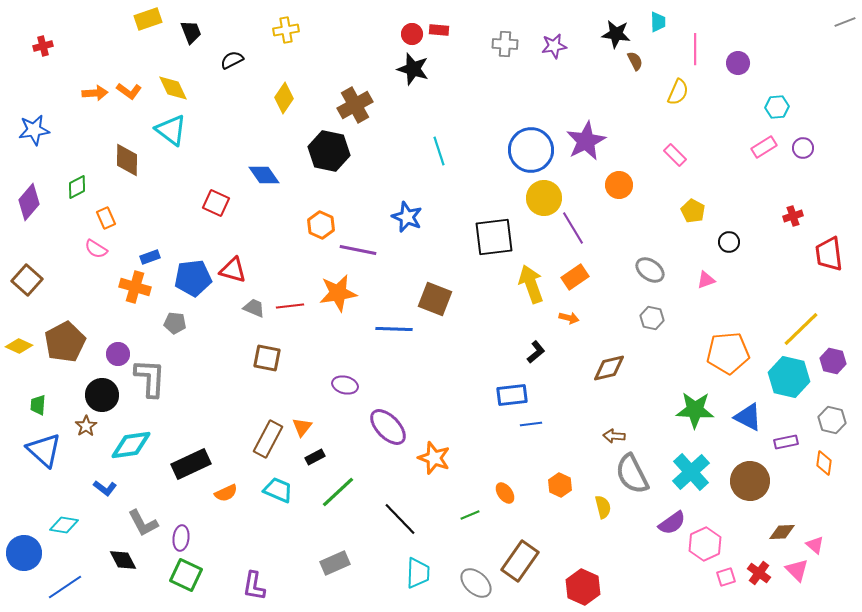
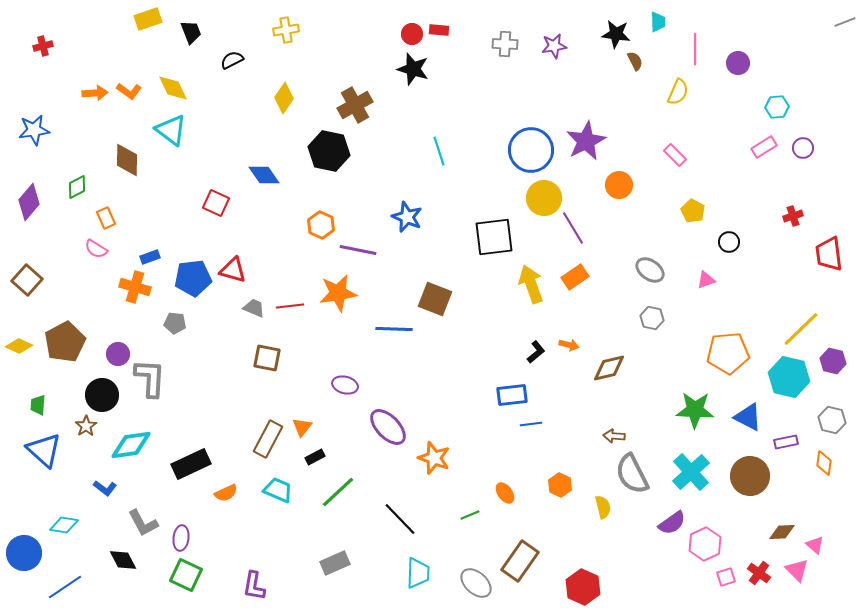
orange arrow at (569, 318): moved 27 px down
brown circle at (750, 481): moved 5 px up
